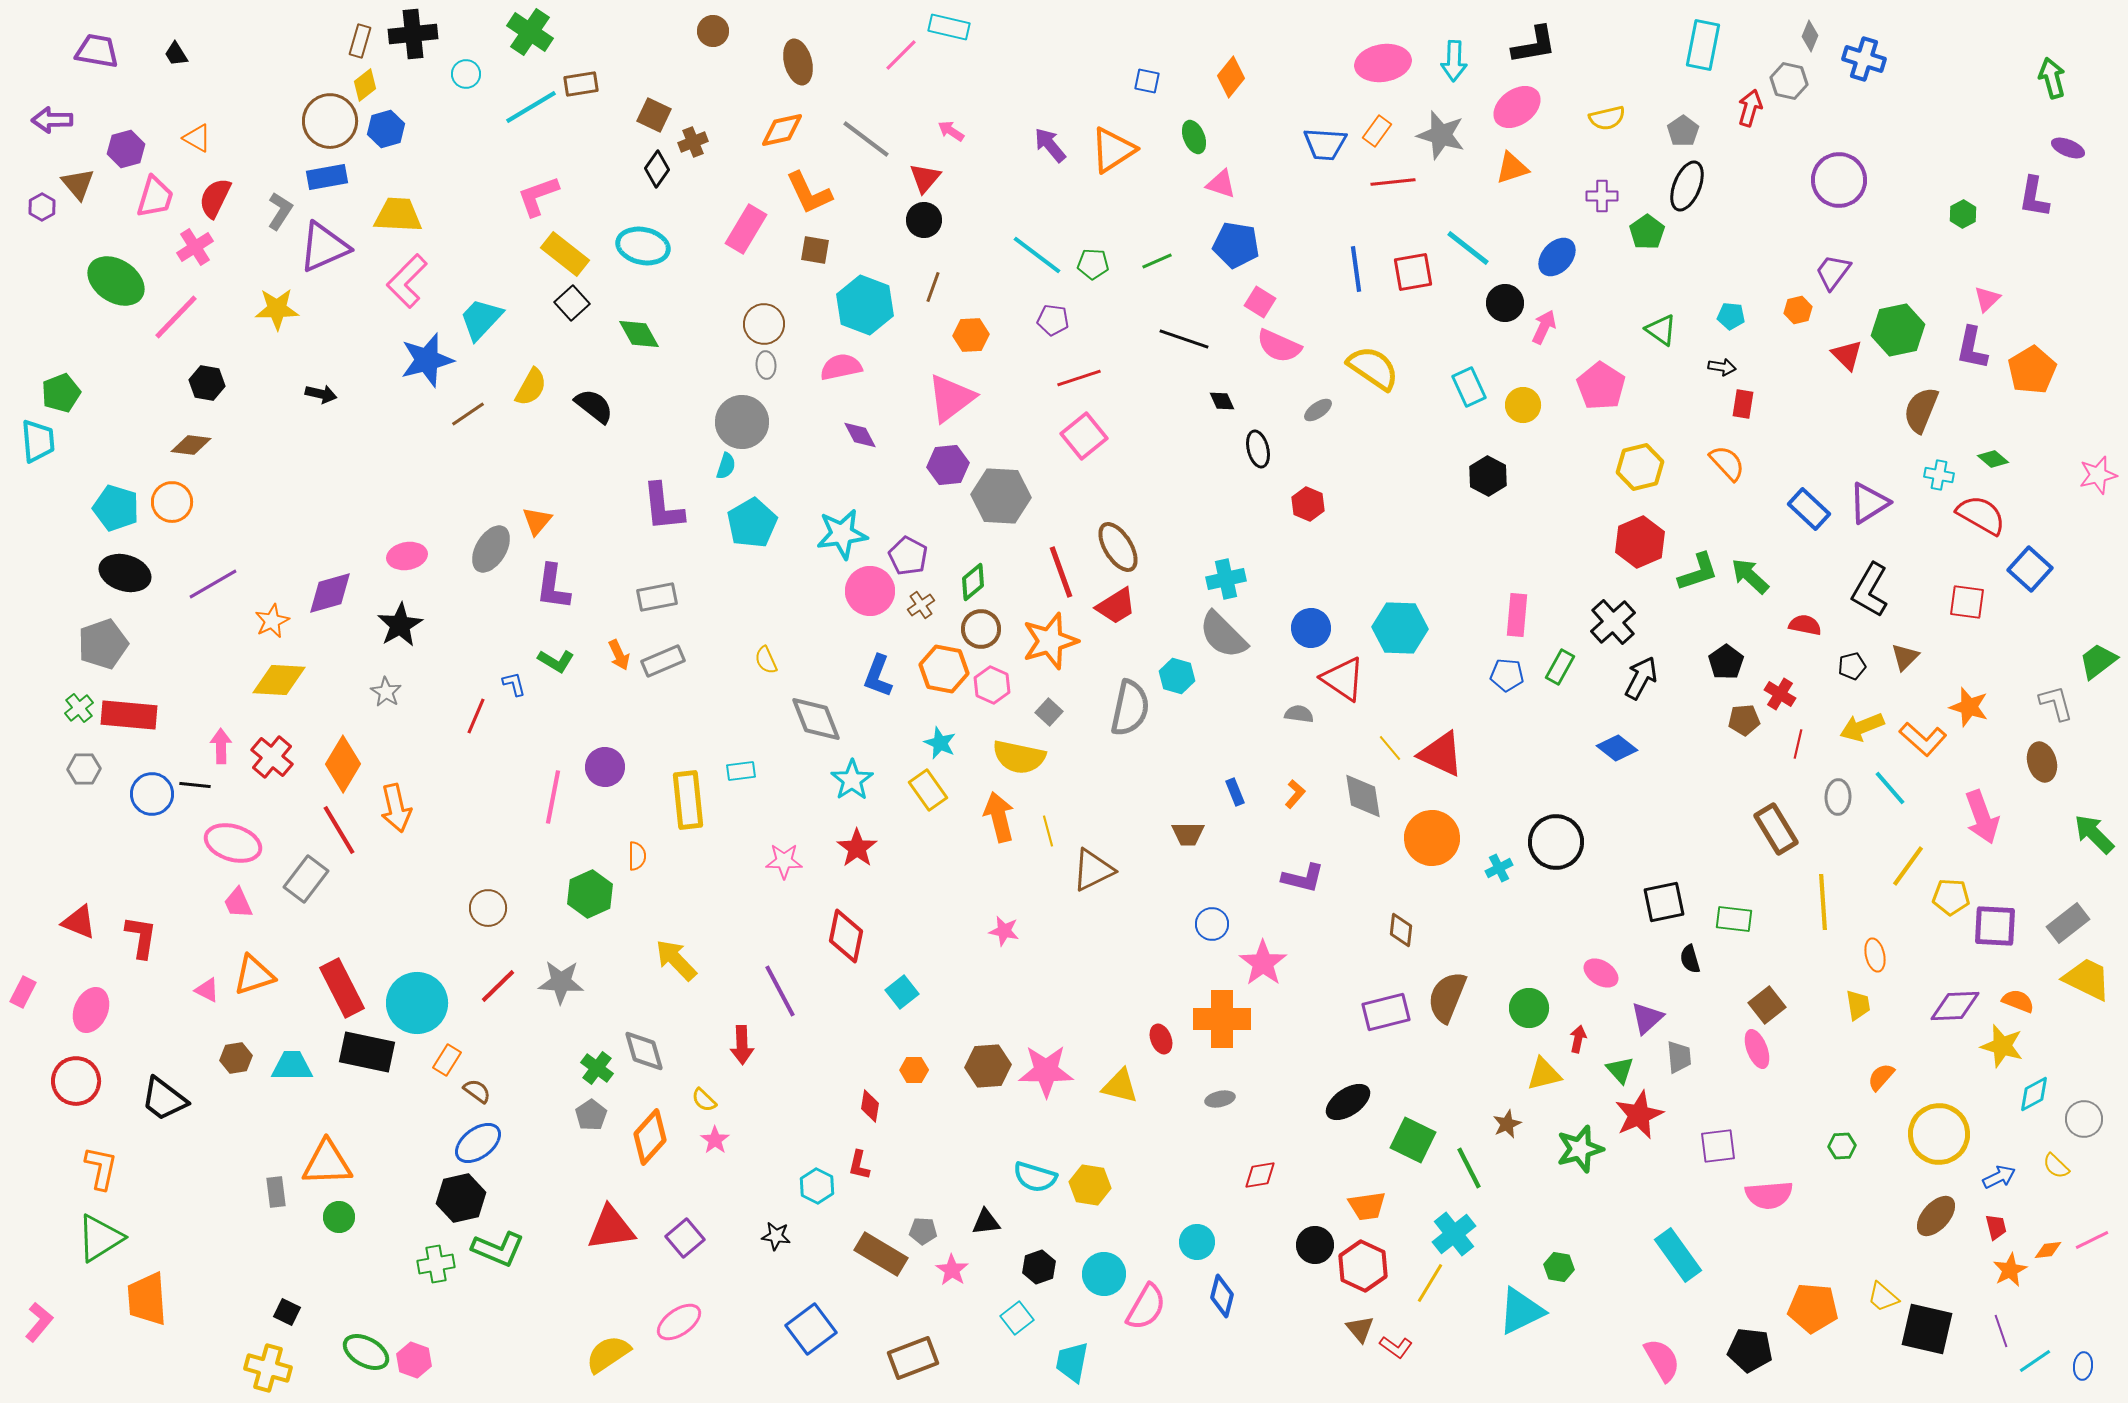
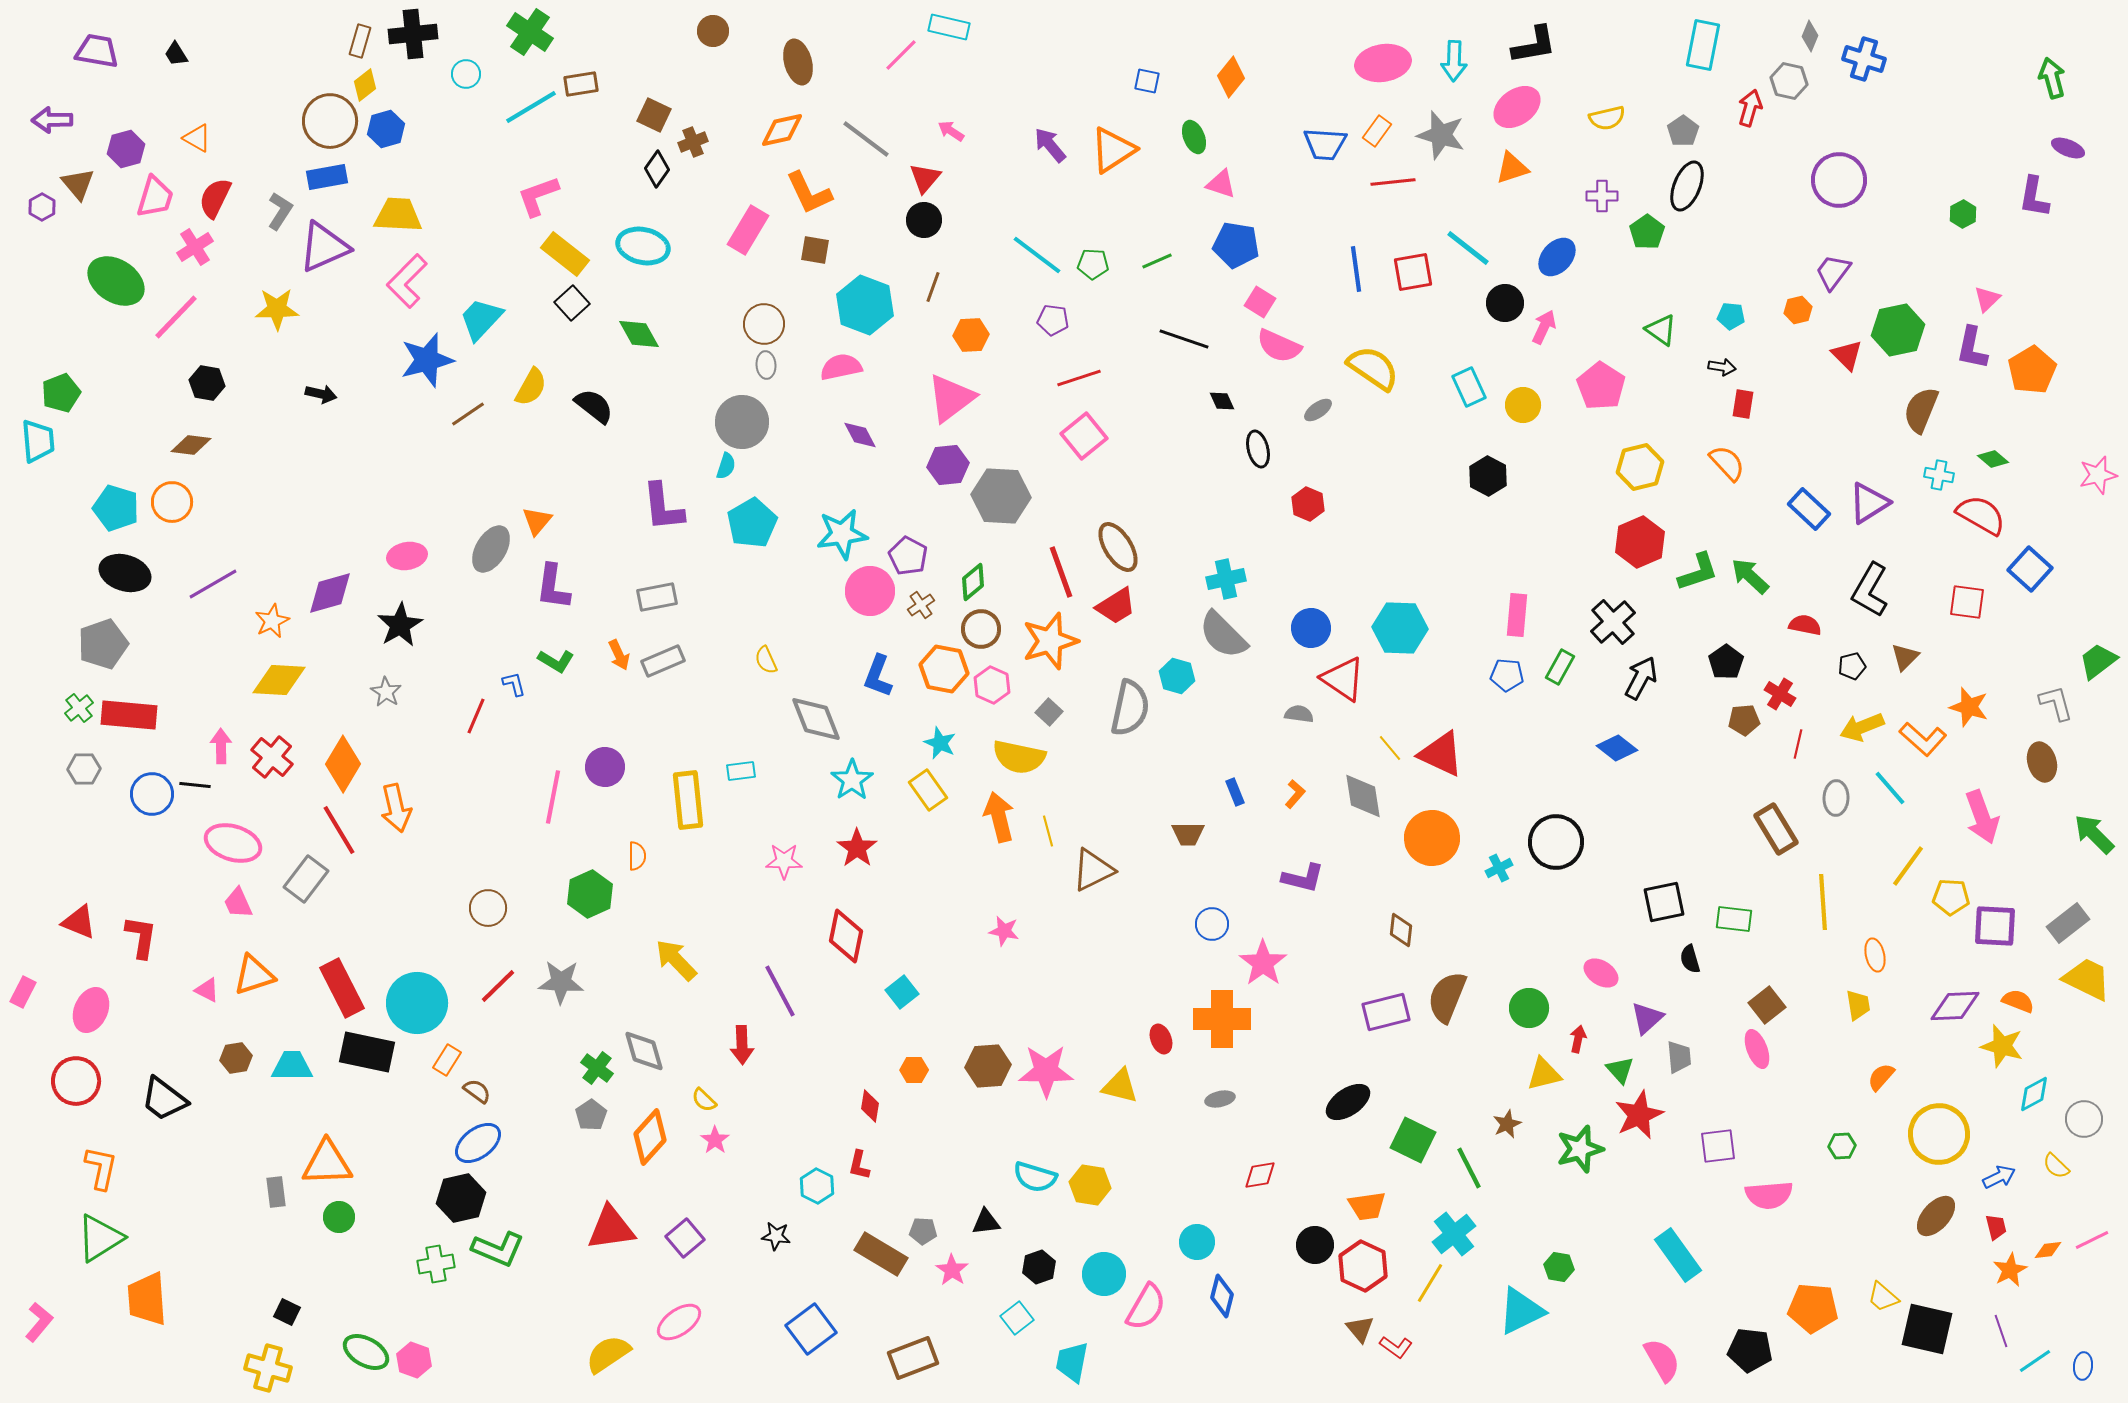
pink rectangle at (746, 229): moved 2 px right, 1 px down
gray ellipse at (1838, 797): moved 2 px left, 1 px down
